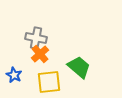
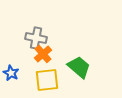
orange cross: moved 3 px right
blue star: moved 3 px left, 2 px up
yellow square: moved 2 px left, 2 px up
